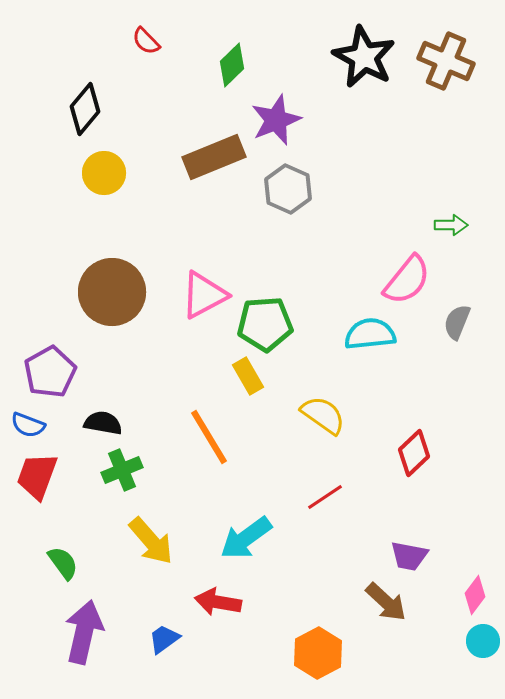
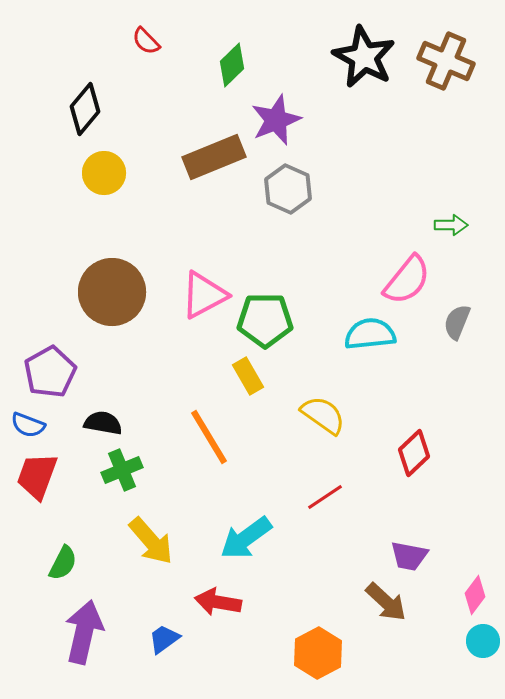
green pentagon: moved 4 px up; rotated 4 degrees clockwise
green semicircle: rotated 63 degrees clockwise
